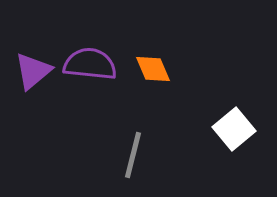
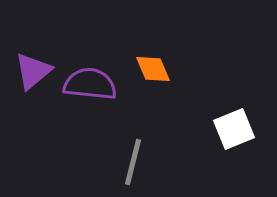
purple semicircle: moved 20 px down
white square: rotated 18 degrees clockwise
gray line: moved 7 px down
